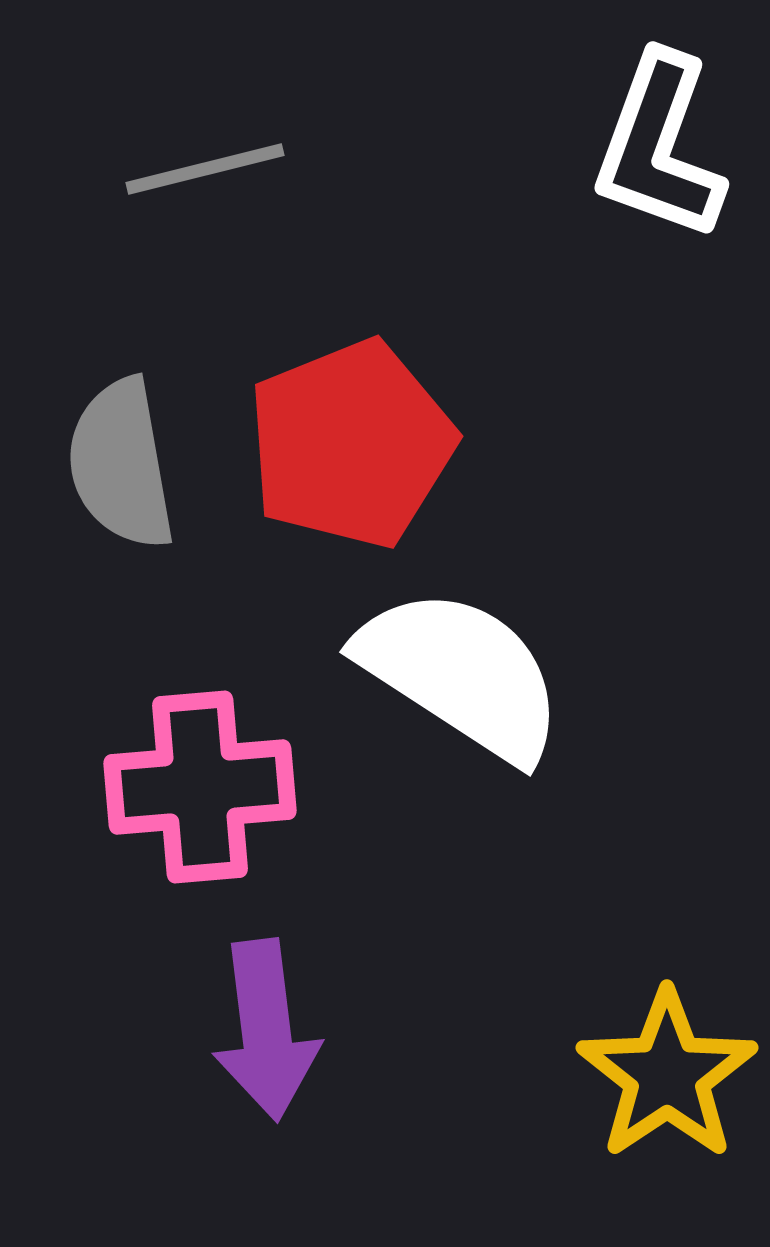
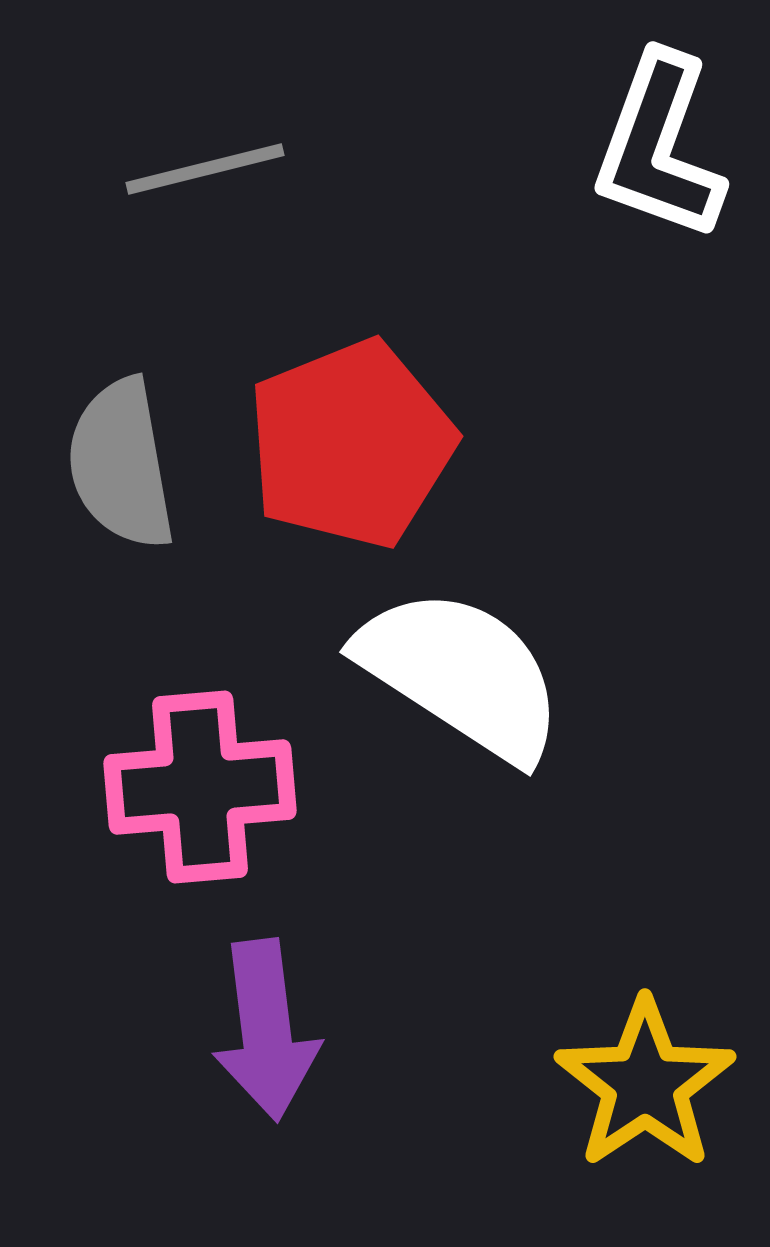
yellow star: moved 22 px left, 9 px down
